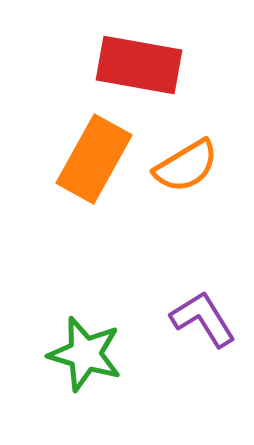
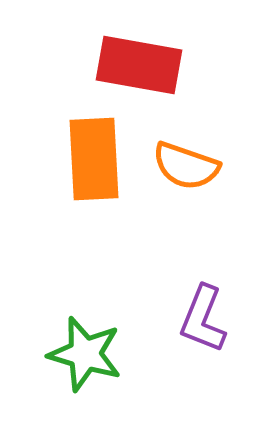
orange rectangle: rotated 32 degrees counterclockwise
orange semicircle: rotated 50 degrees clockwise
purple L-shape: rotated 126 degrees counterclockwise
